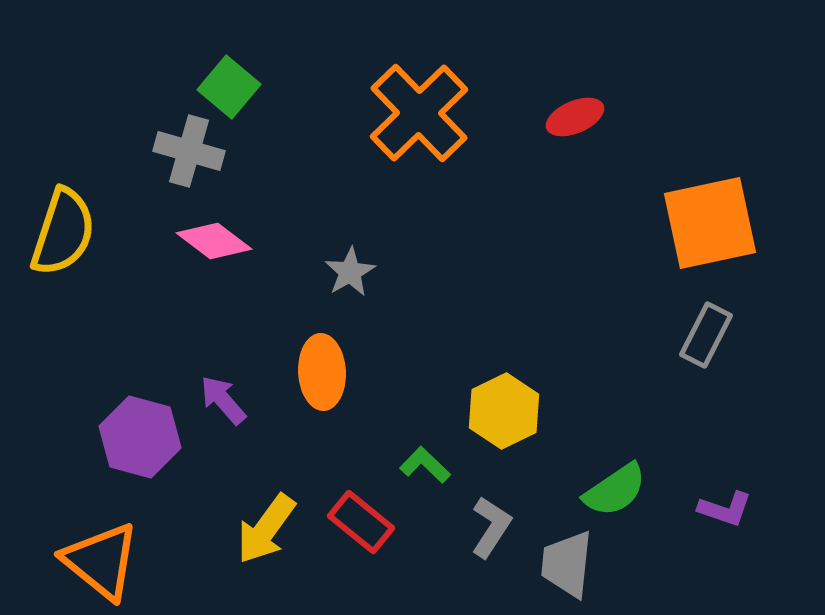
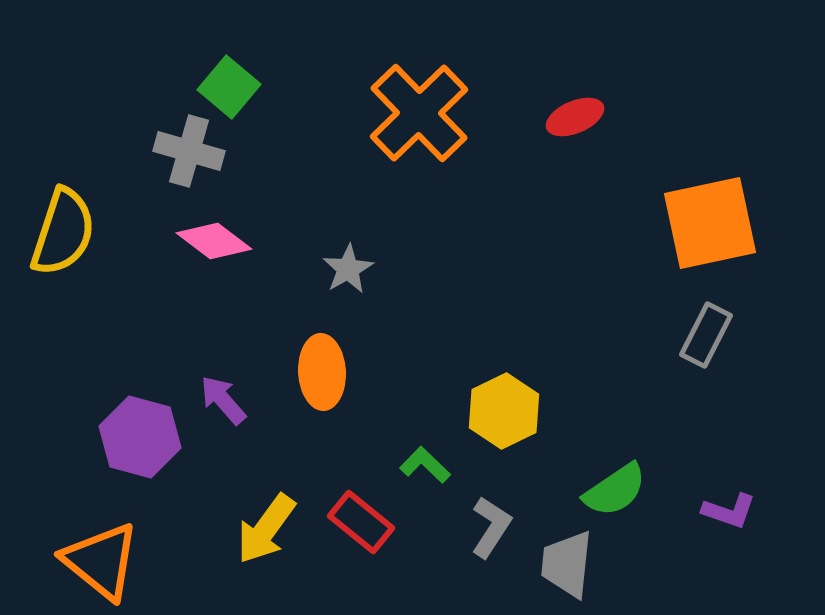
gray star: moved 2 px left, 3 px up
purple L-shape: moved 4 px right, 2 px down
